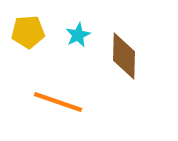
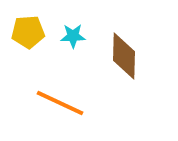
cyan star: moved 5 px left, 1 px down; rotated 25 degrees clockwise
orange line: moved 2 px right, 1 px down; rotated 6 degrees clockwise
